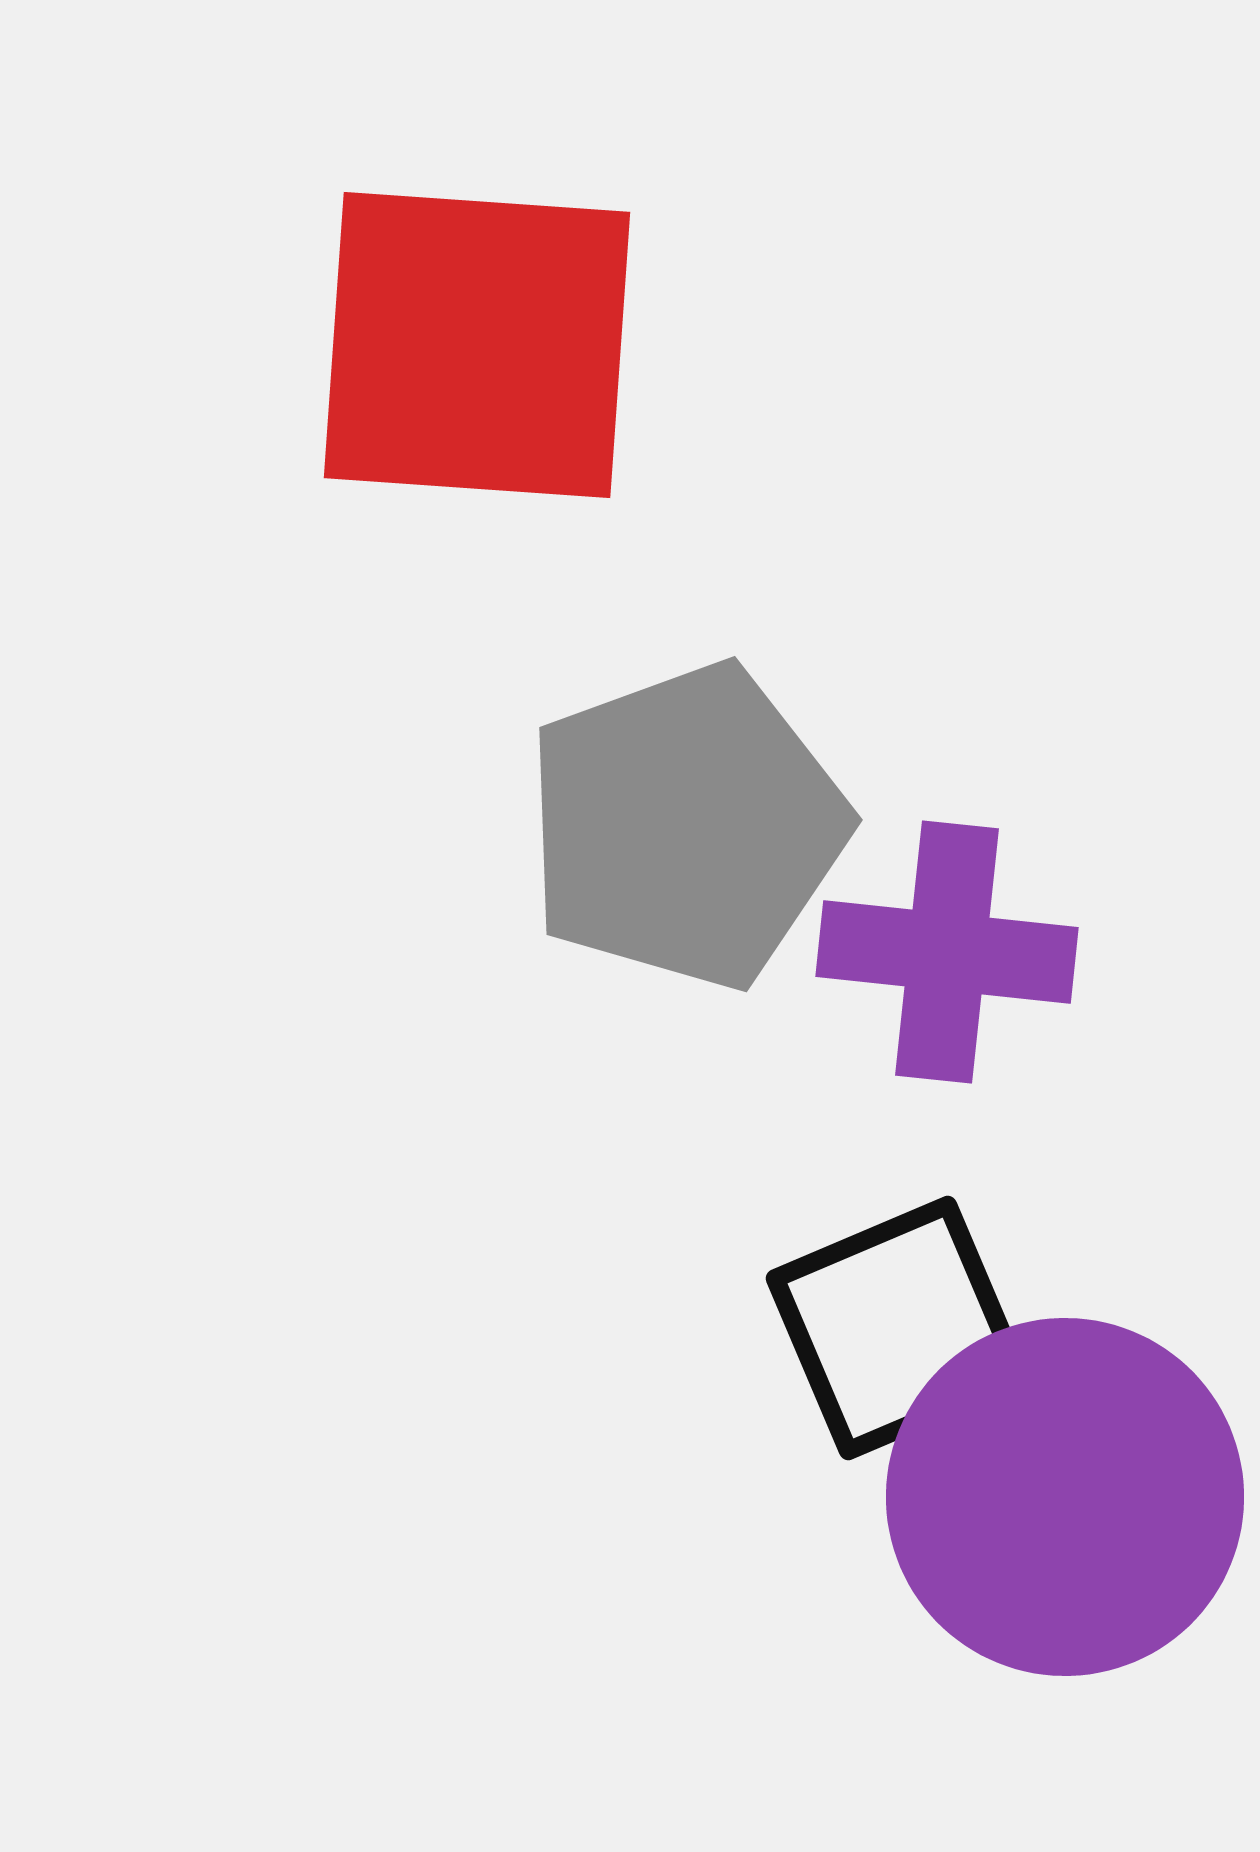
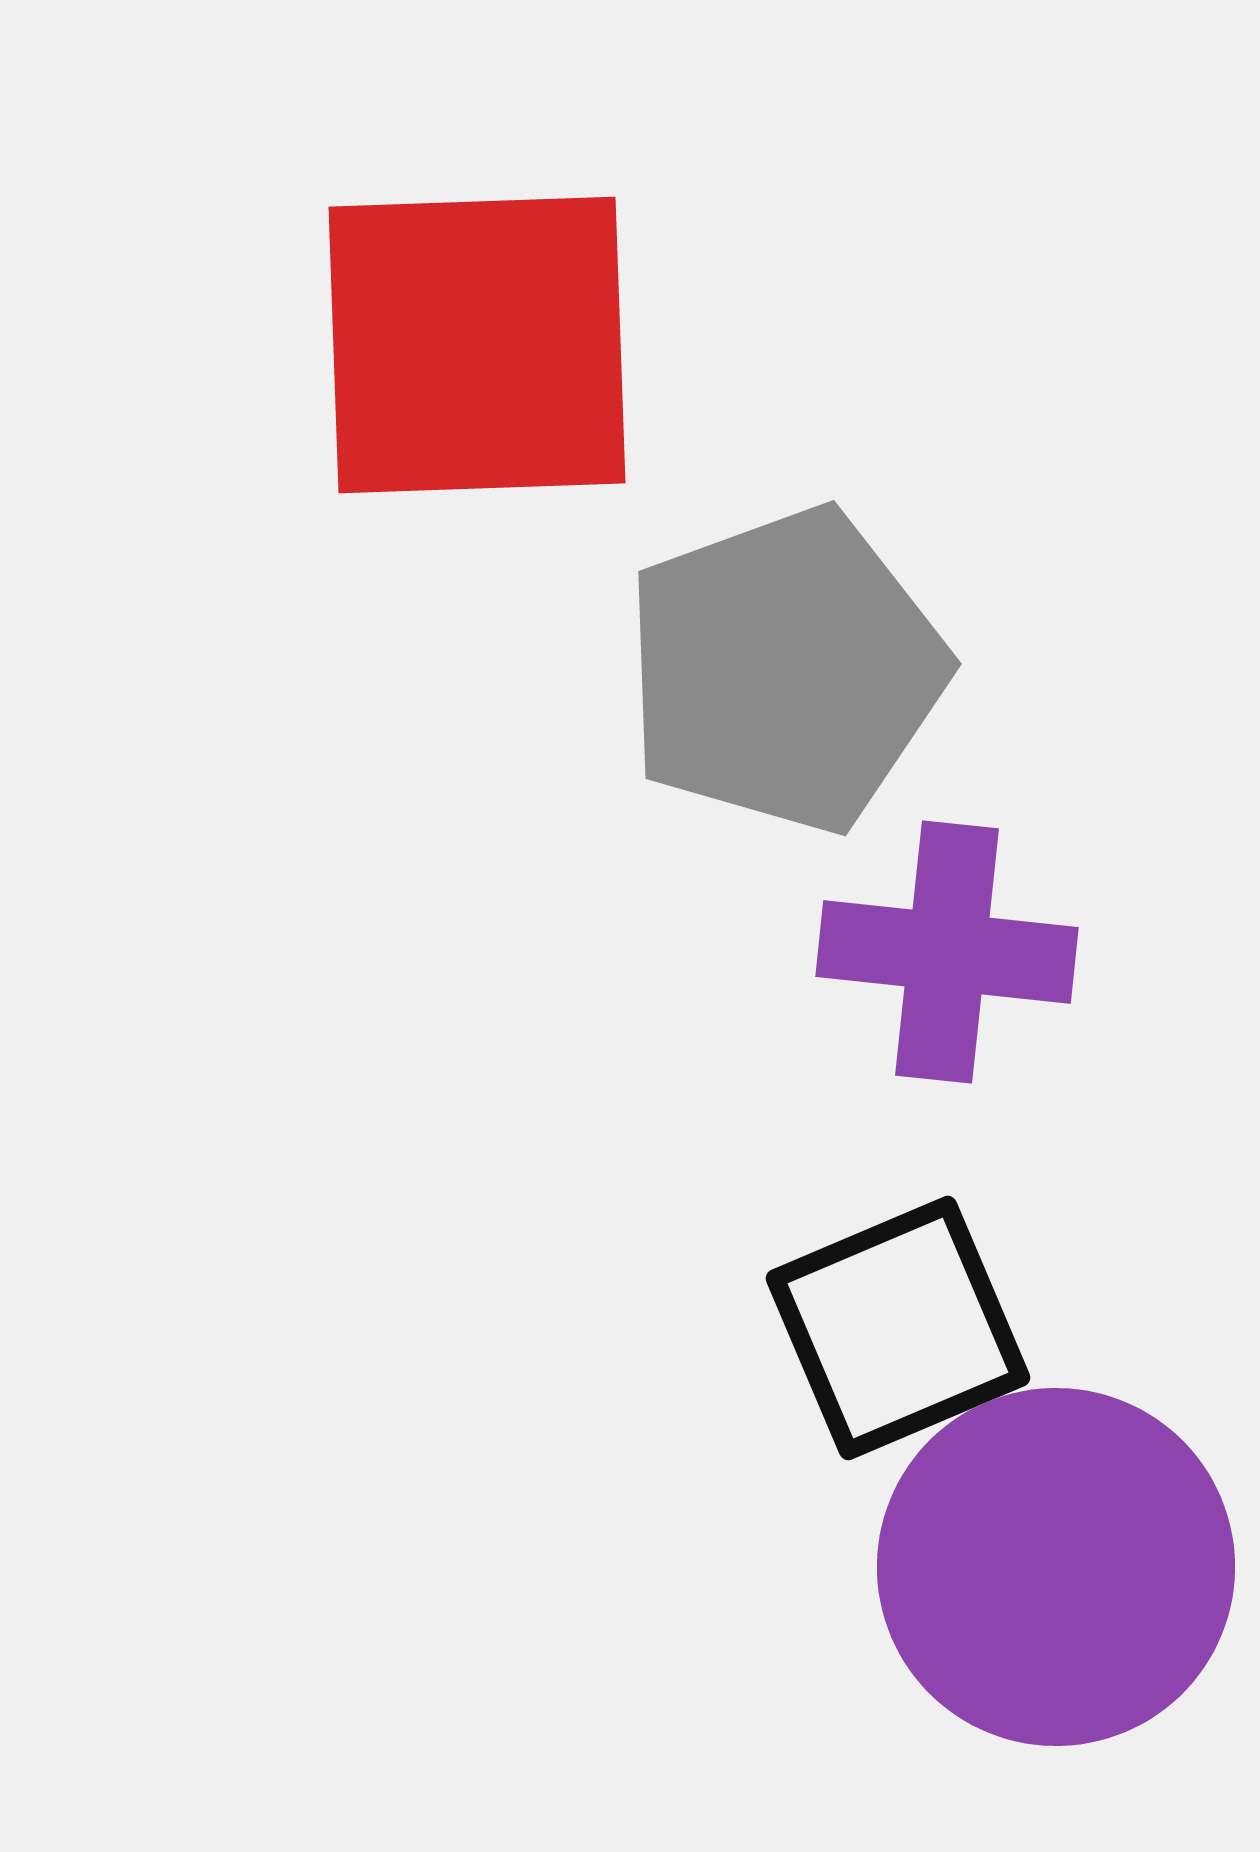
red square: rotated 6 degrees counterclockwise
gray pentagon: moved 99 px right, 156 px up
purple circle: moved 9 px left, 70 px down
